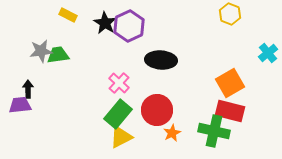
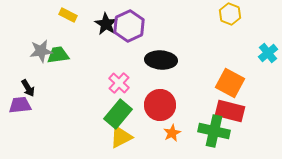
black star: moved 1 px right, 1 px down
orange square: rotated 32 degrees counterclockwise
black arrow: moved 1 px up; rotated 150 degrees clockwise
red circle: moved 3 px right, 5 px up
